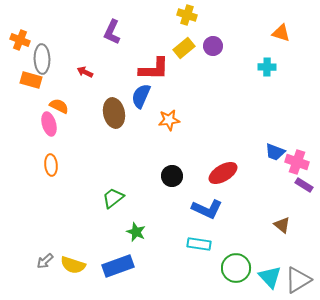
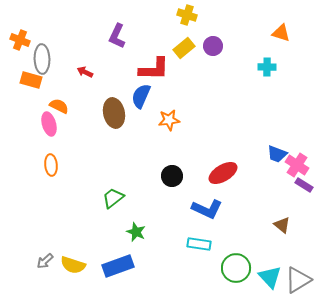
purple L-shape: moved 5 px right, 4 px down
blue trapezoid: moved 2 px right, 2 px down
pink cross: moved 3 px down; rotated 15 degrees clockwise
